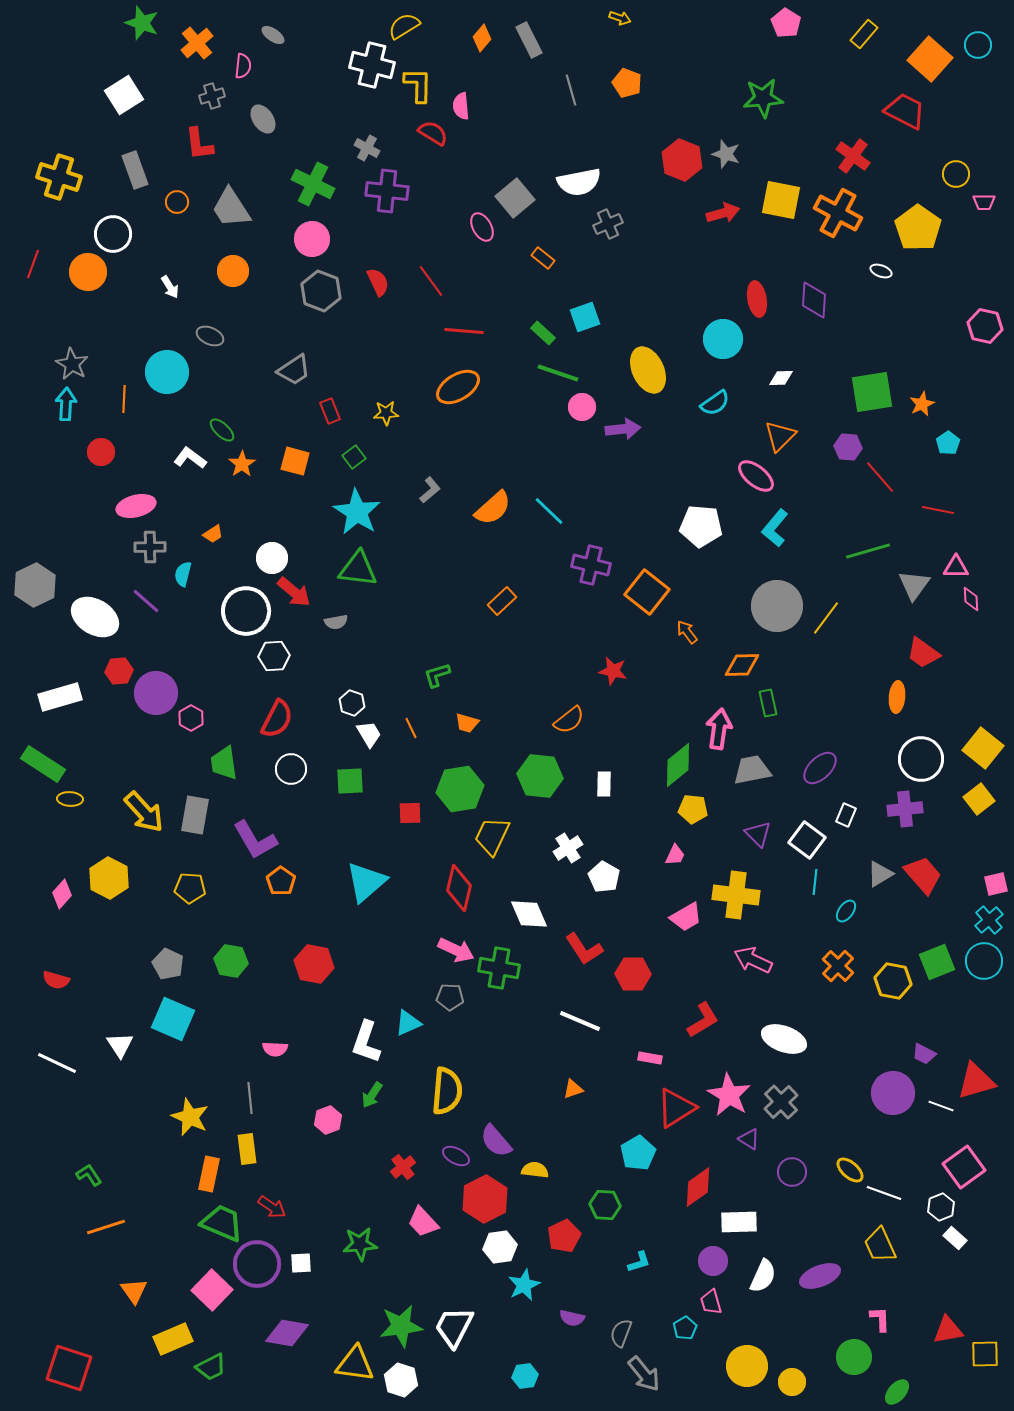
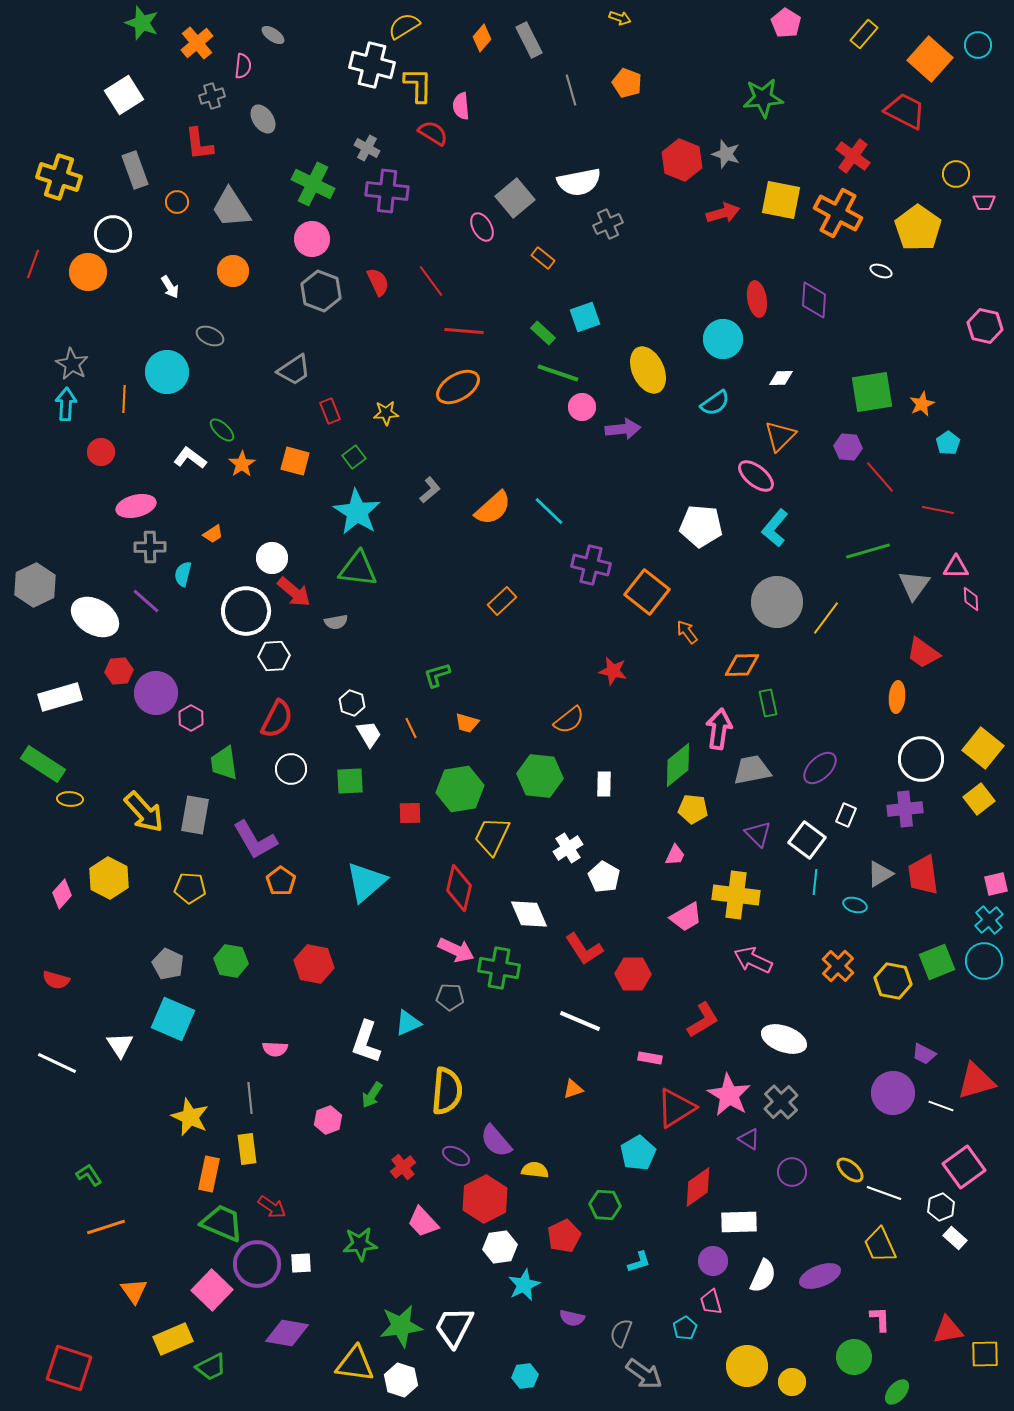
gray circle at (777, 606): moved 4 px up
red trapezoid at (923, 875): rotated 147 degrees counterclockwise
cyan ellipse at (846, 911): moved 9 px right, 6 px up; rotated 70 degrees clockwise
gray arrow at (644, 1374): rotated 15 degrees counterclockwise
